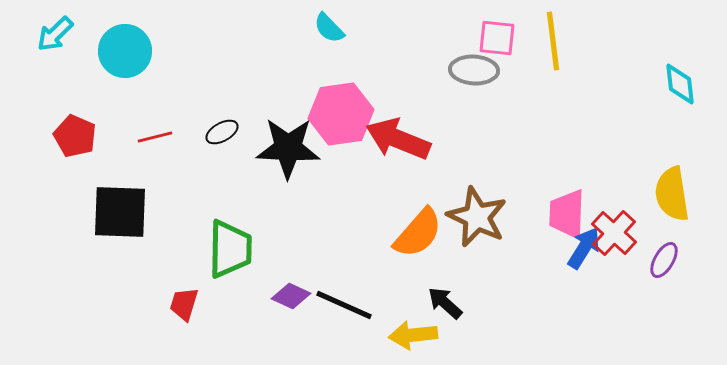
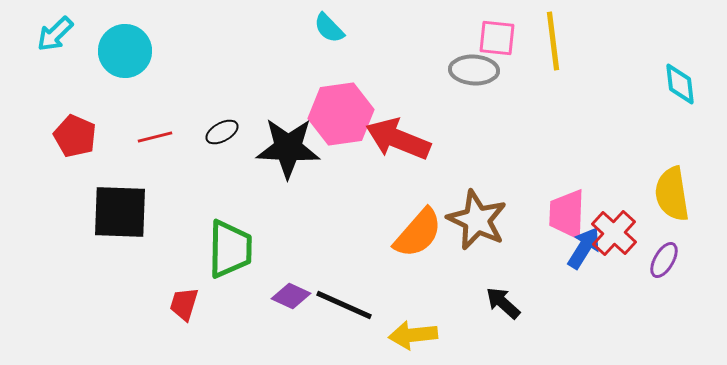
brown star: moved 3 px down
black arrow: moved 58 px right
